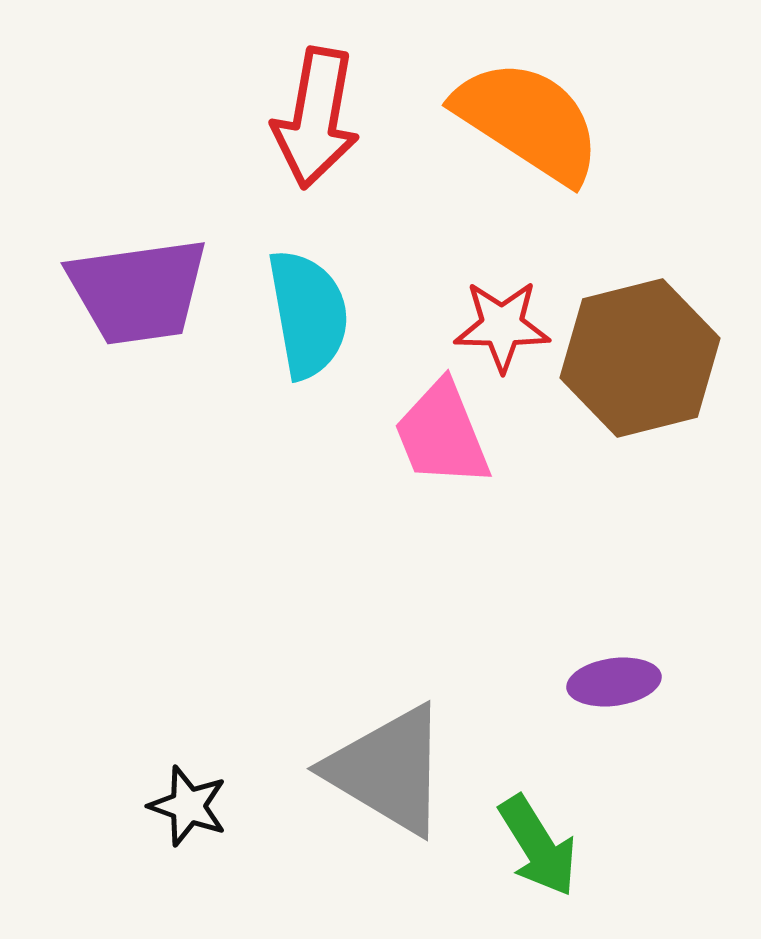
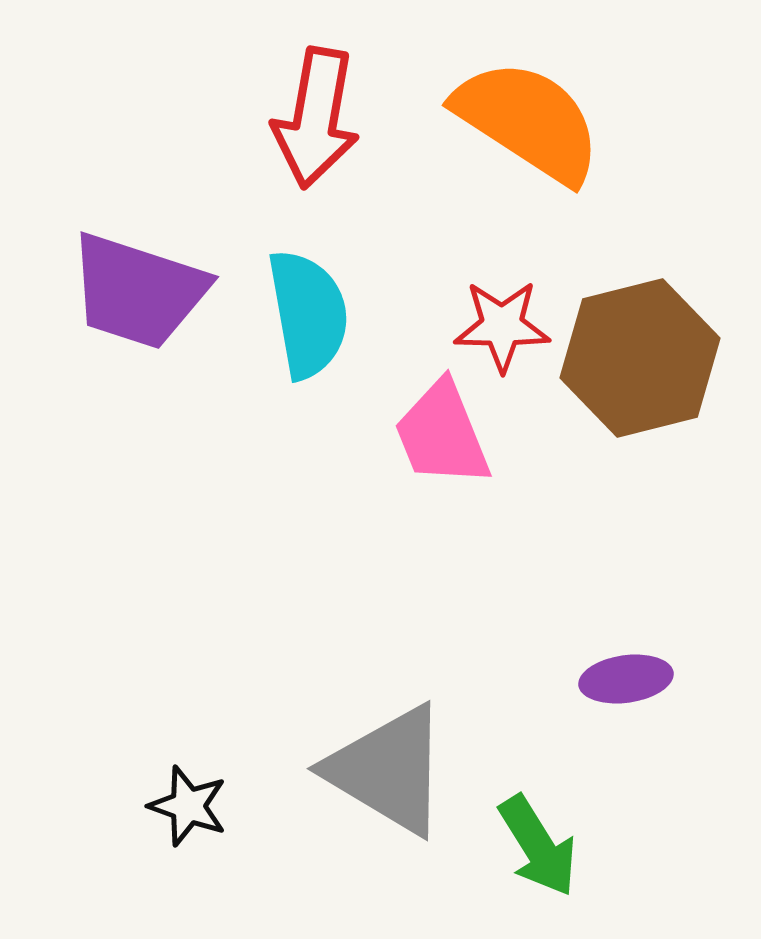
purple trapezoid: rotated 26 degrees clockwise
purple ellipse: moved 12 px right, 3 px up
